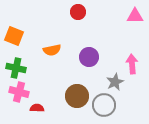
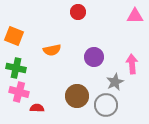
purple circle: moved 5 px right
gray circle: moved 2 px right
